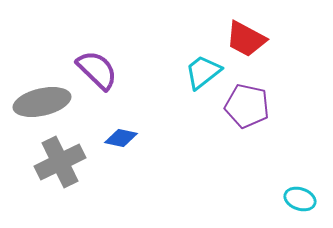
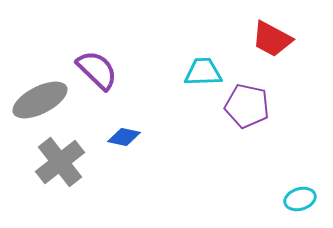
red trapezoid: moved 26 px right
cyan trapezoid: rotated 36 degrees clockwise
gray ellipse: moved 2 px left, 2 px up; rotated 14 degrees counterclockwise
blue diamond: moved 3 px right, 1 px up
gray cross: rotated 12 degrees counterclockwise
cyan ellipse: rotated 36 degrees counterclockwise
